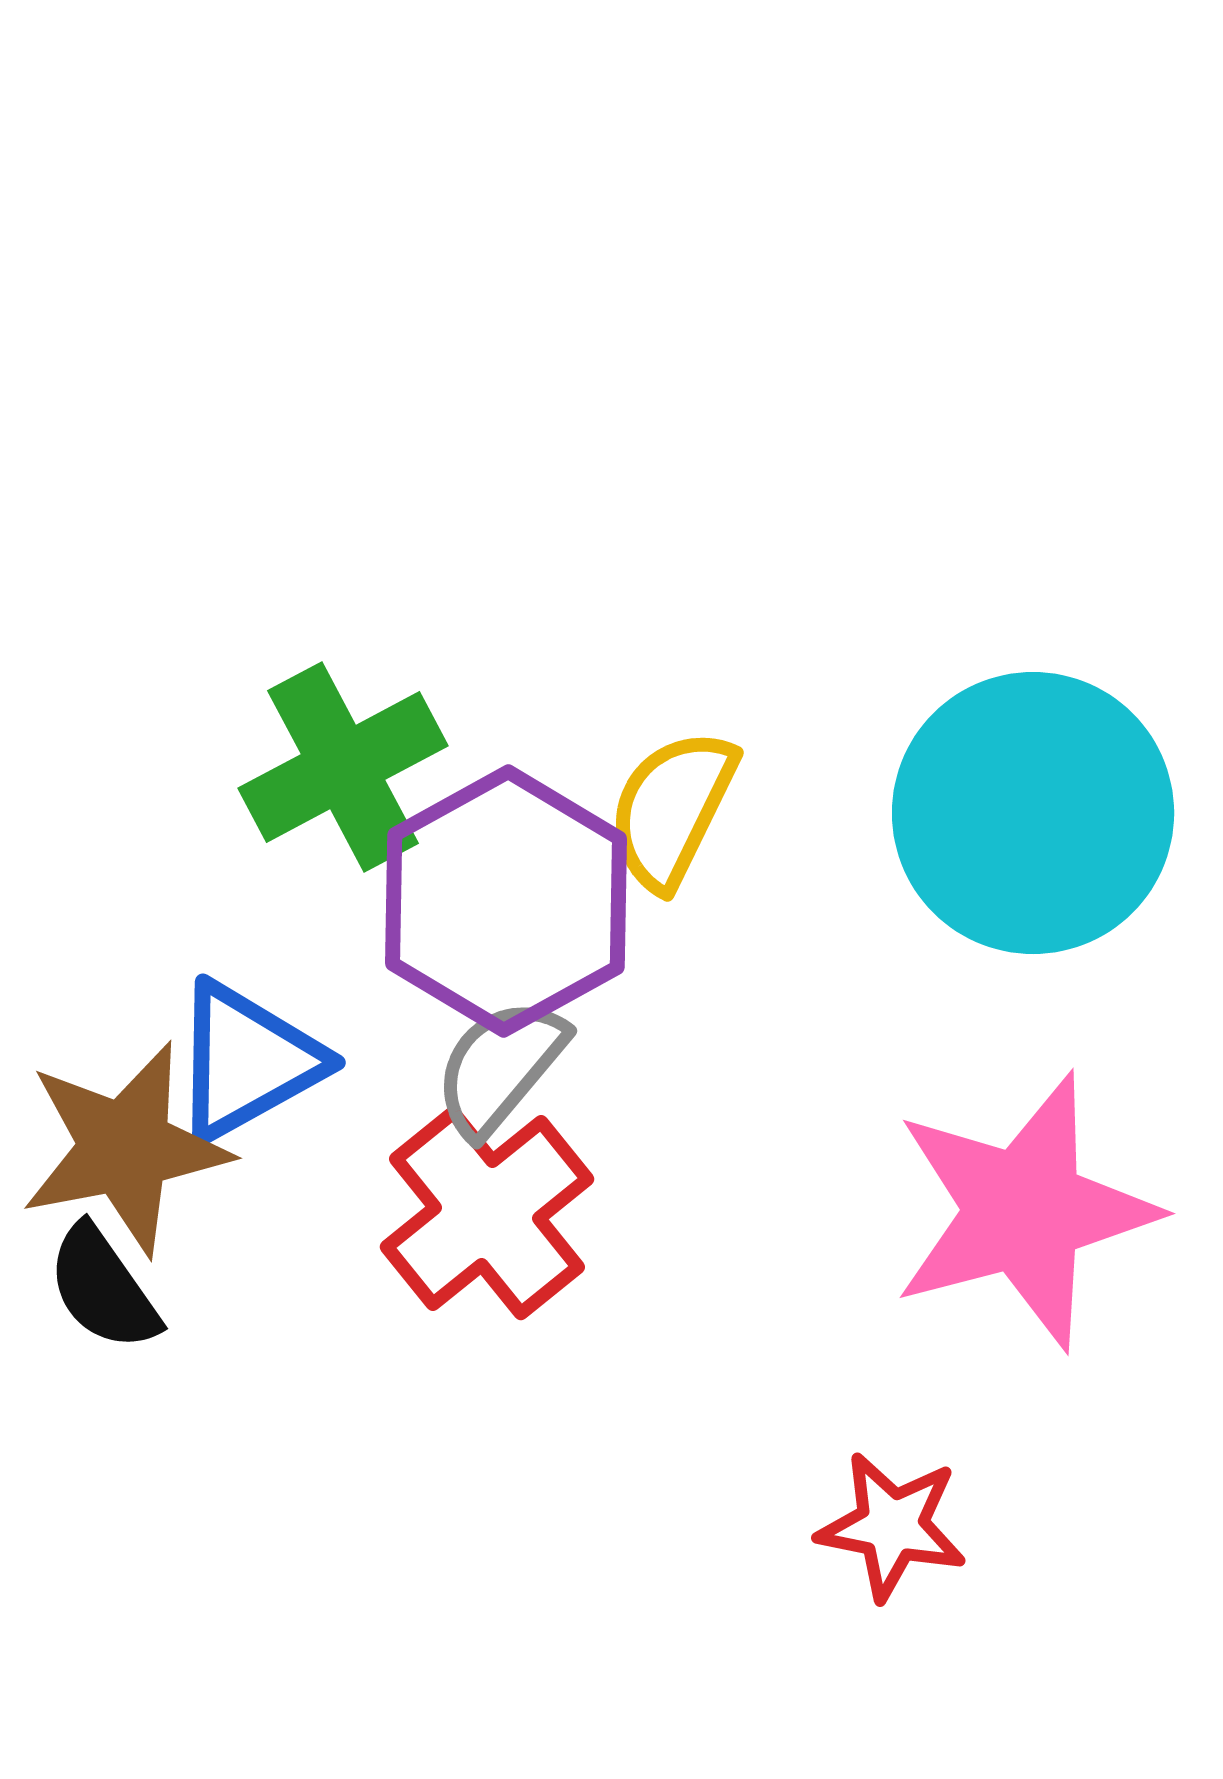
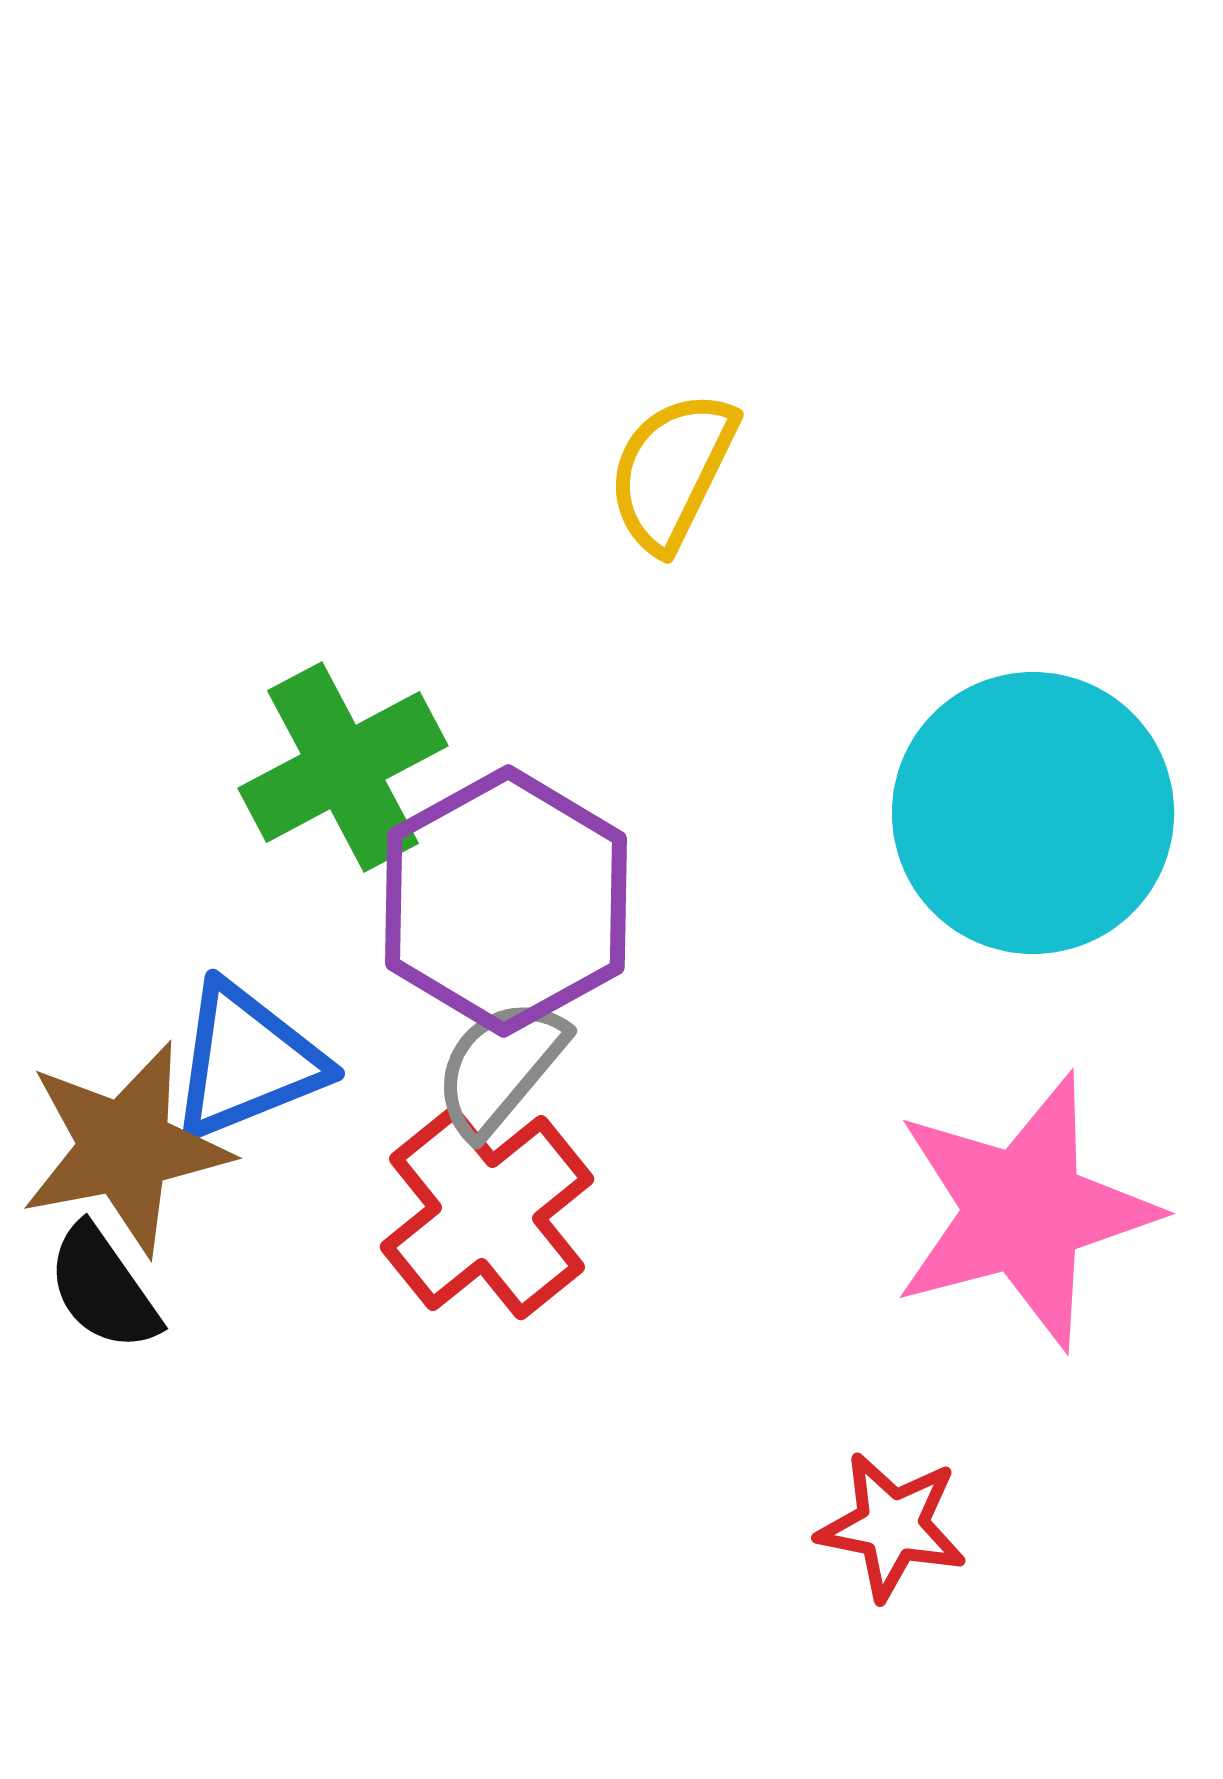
yellow semicircle: moved 338 px up
blue triangle: rotated 7 degrees clockwise
